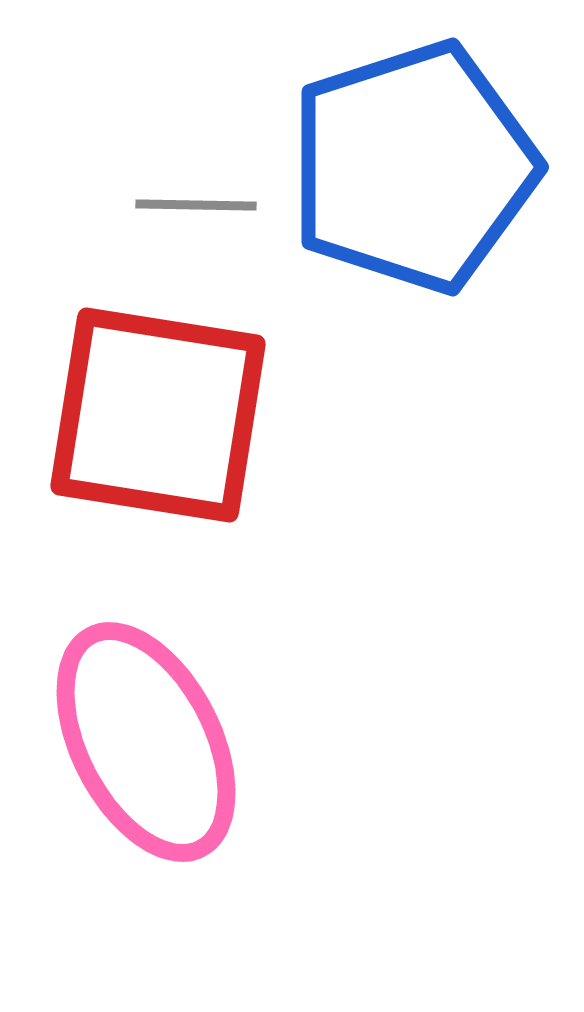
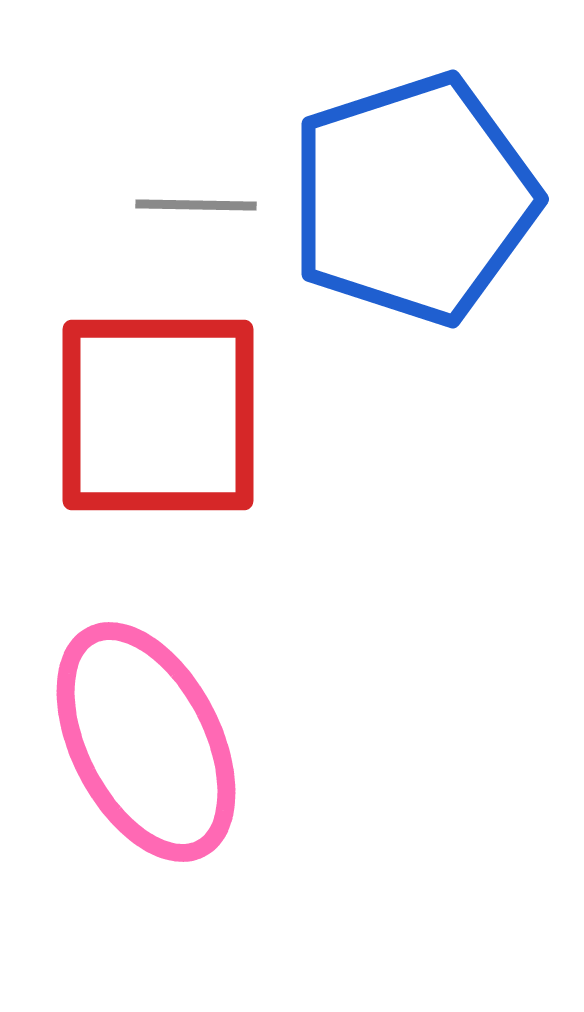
blue pentagon: moved 32 px down
red square: rotated 9 degrees counterclockwise
